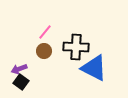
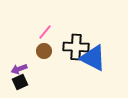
blue triangle: moved 1 px left, 10 px up
black square: moved 1 px left; rotated 28 degrees clockwise
